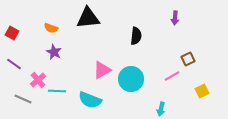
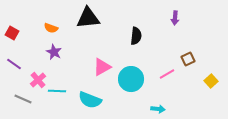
pink triangle: moved 3 px up
pink line: moved 5 px left, 2 px up
yellow square: moved 9 px right, 10 px up; rotated 16 degrees counterclockwise
cyan arrow: moved 3 px left; rotated 96 degrees counterclockwise
